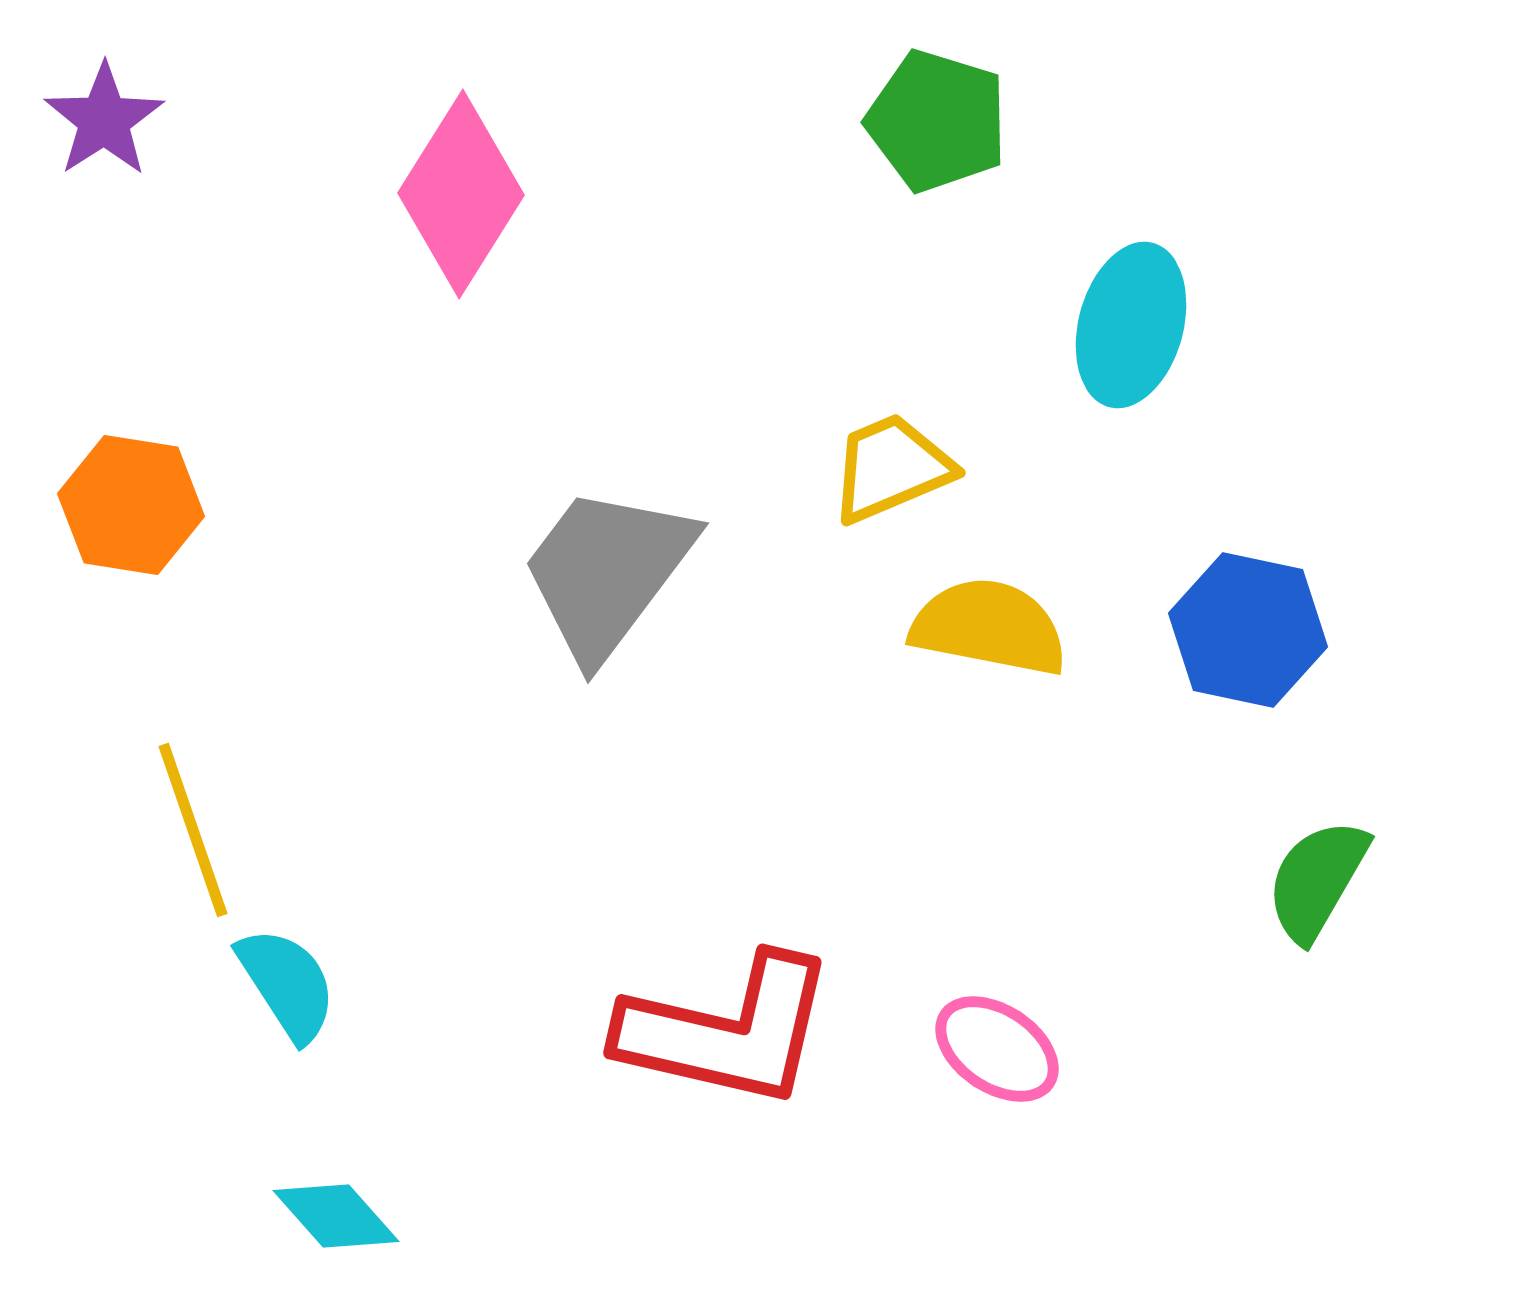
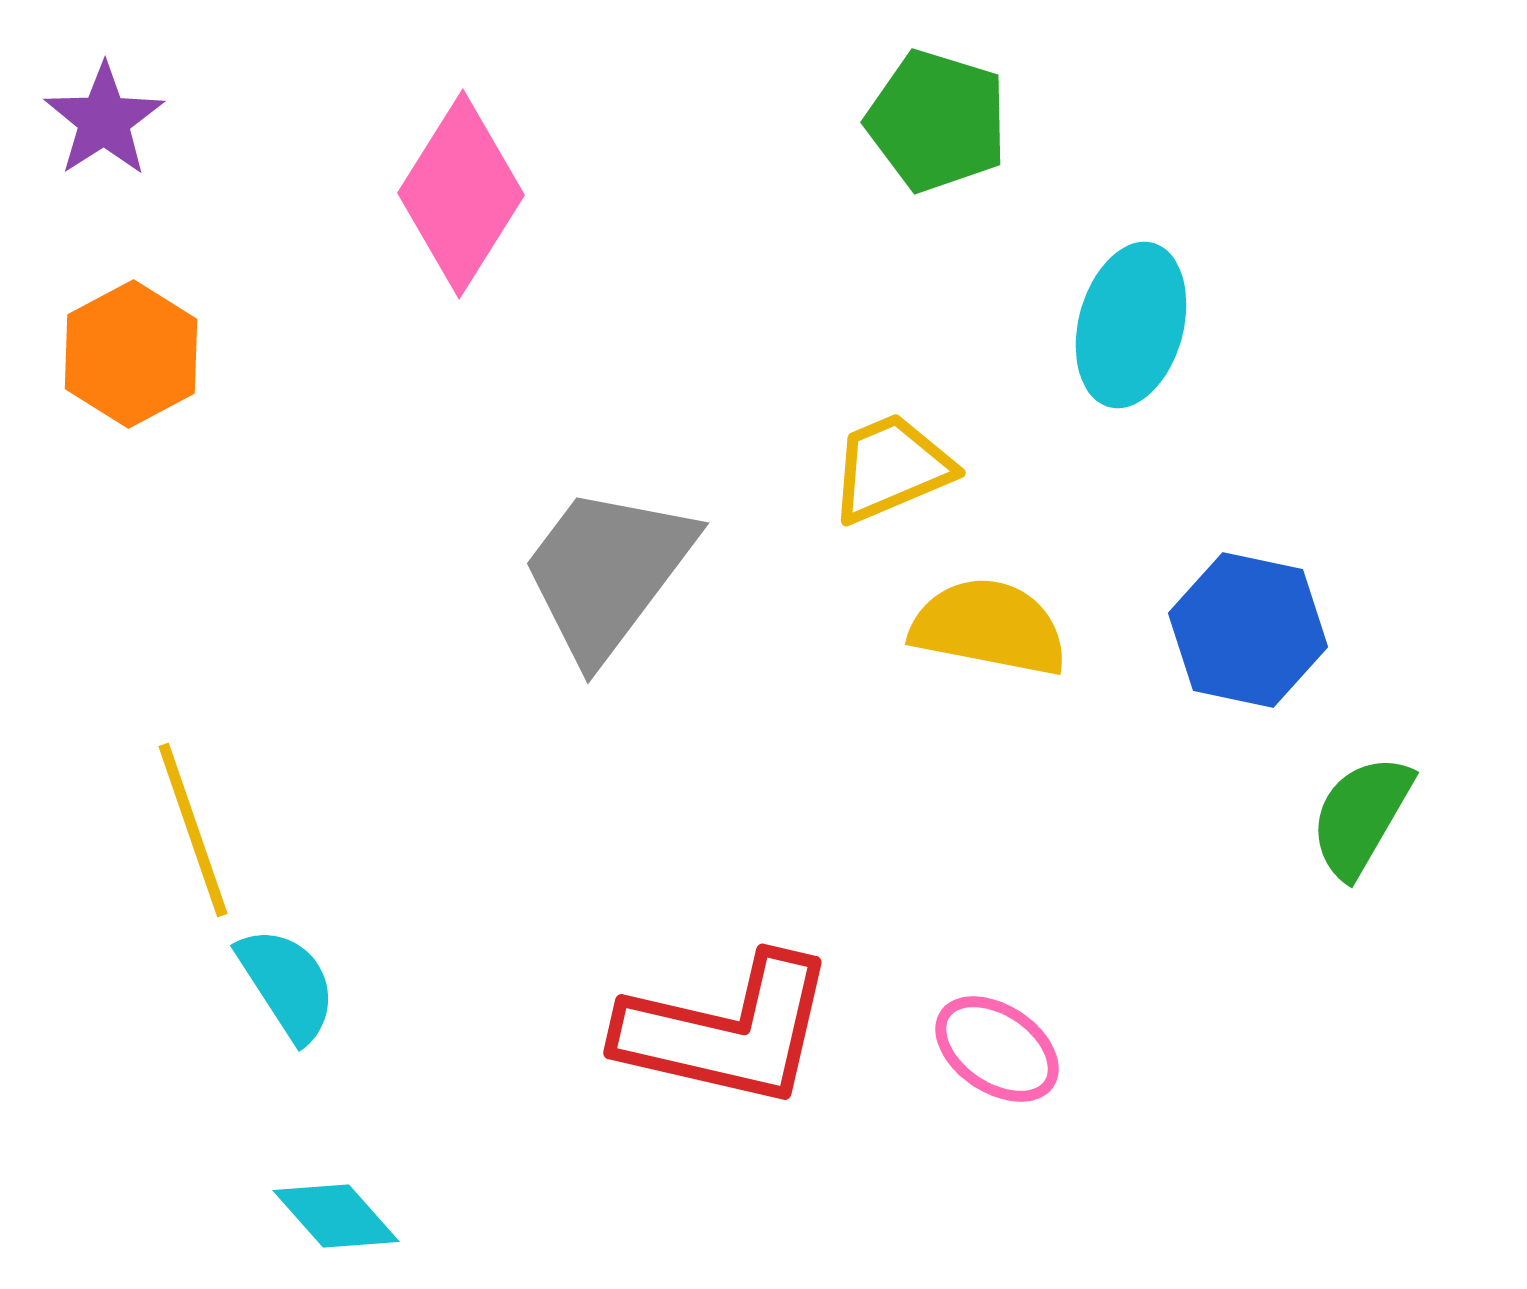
orange hexagon: moved 151 px up; rotated 23 degrees clockwise
green semicircle: moved 44 px right, 64 px up
